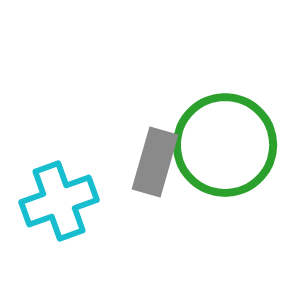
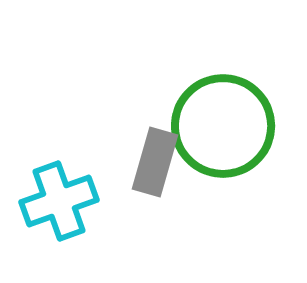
green circle: moved 2 px left, 19 px up
